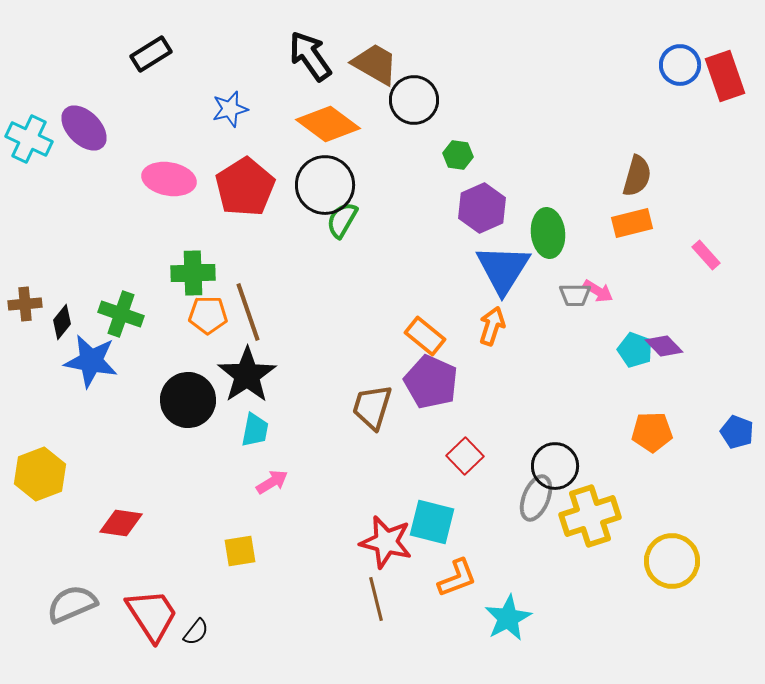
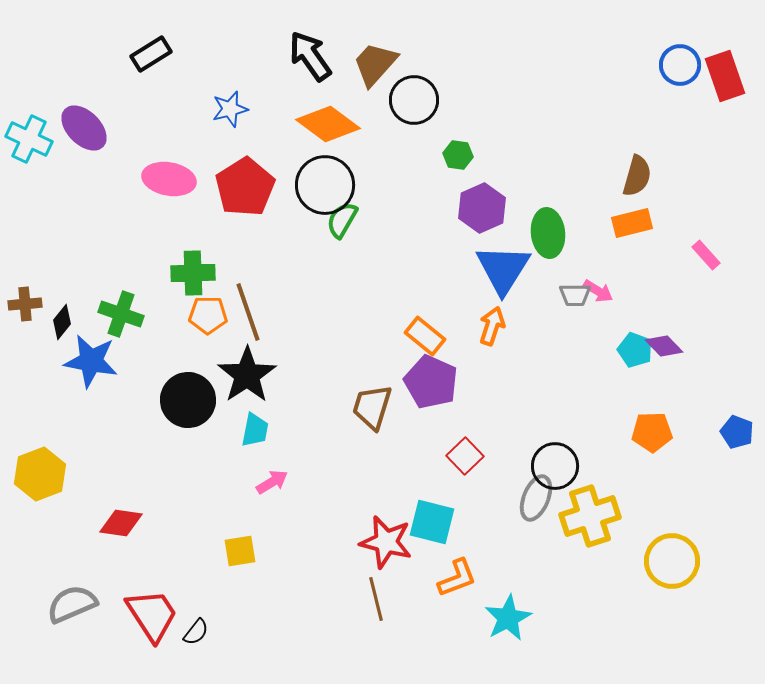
brown trapezoid at (375, 64): rotated 78 degrees counterclockwise
